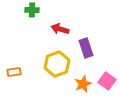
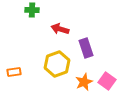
orange star: moved 1 px right, 2 px up
